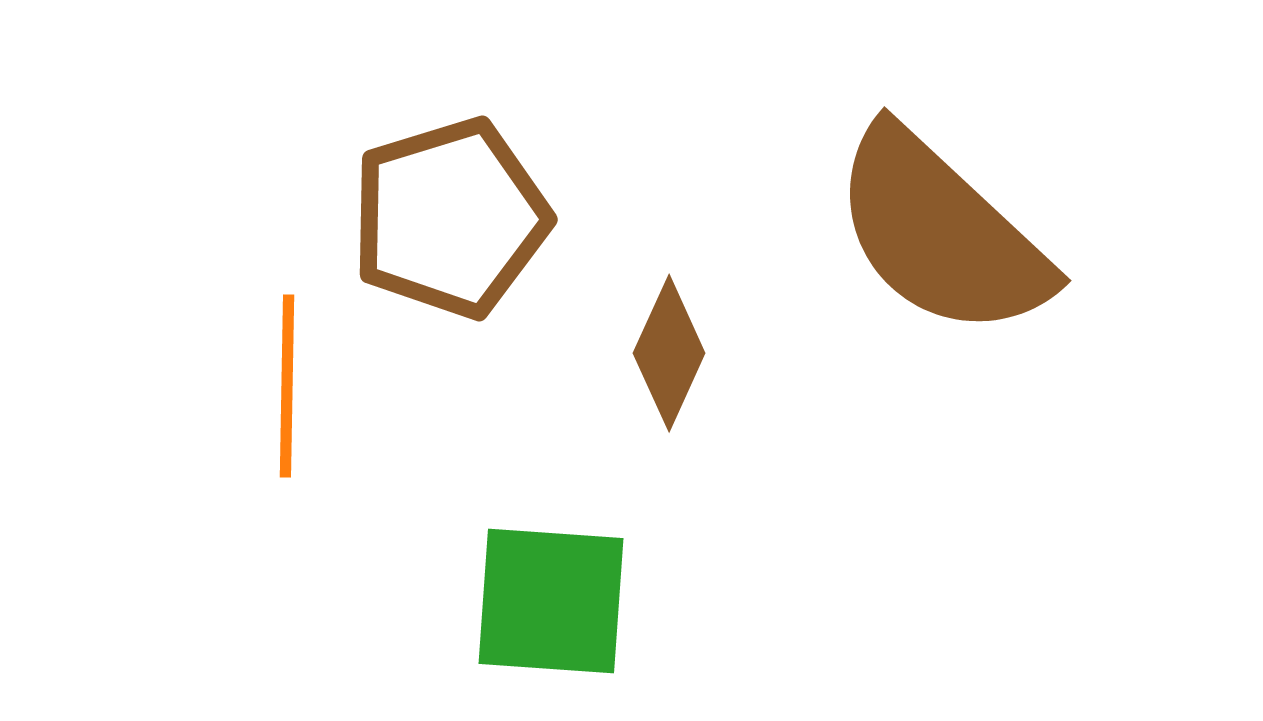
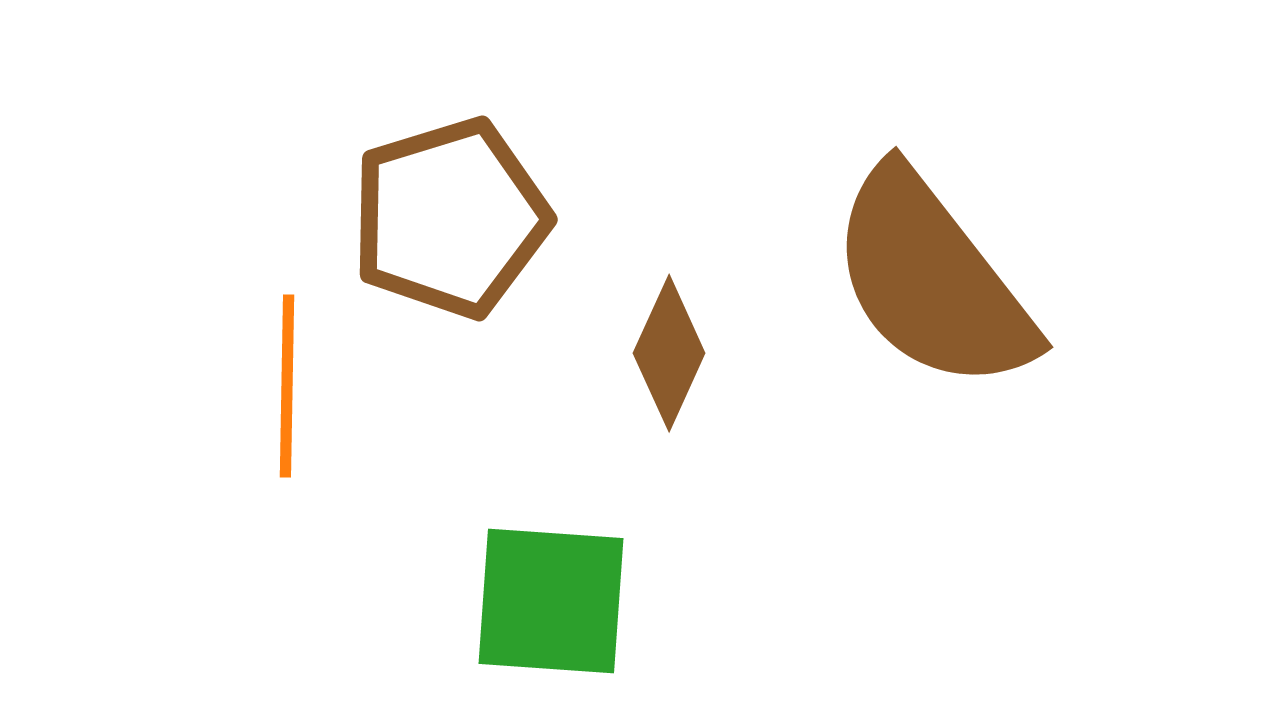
brown semicircle: moved 9 px left, 47 px down; rotated 9 degrees clockwise
